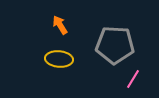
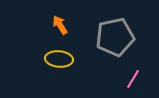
gray pentagon: moved 8 px up; rotated 15 degrees counterclockwise
